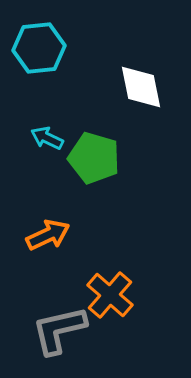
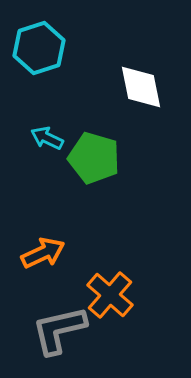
cyan hexagon: rotated 12 degrees counterclockwise
orange arrow: moved 5 px left, 18 px down
